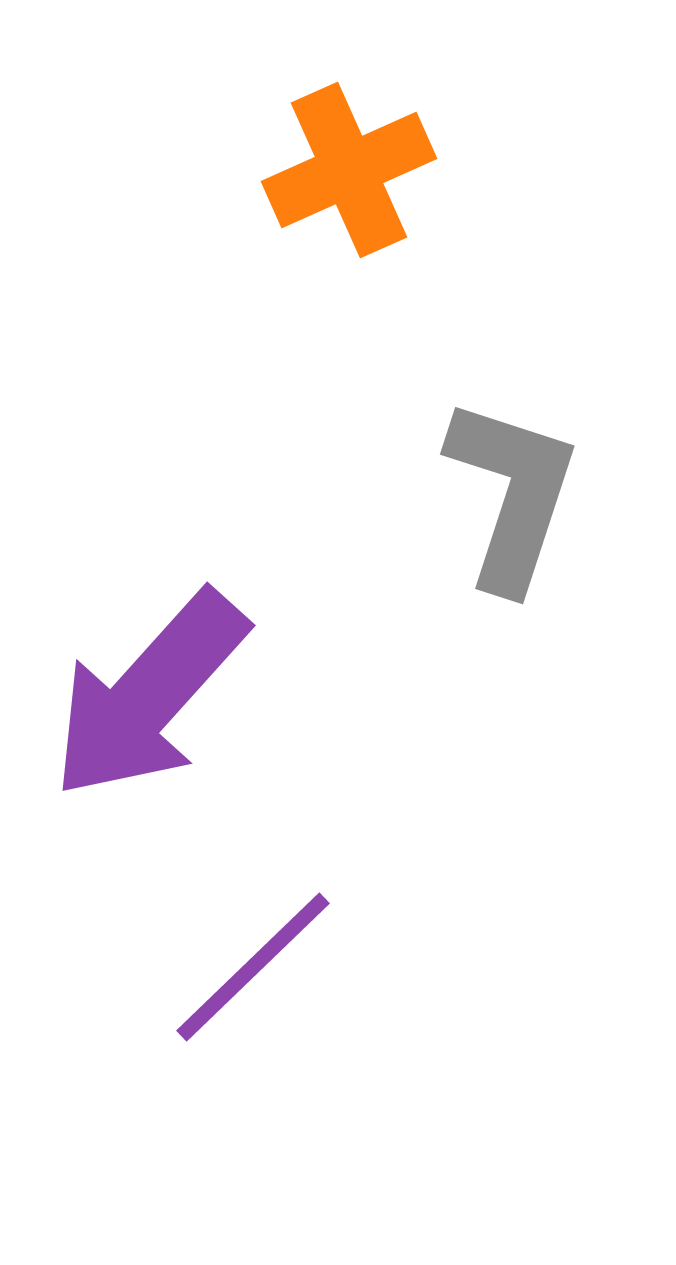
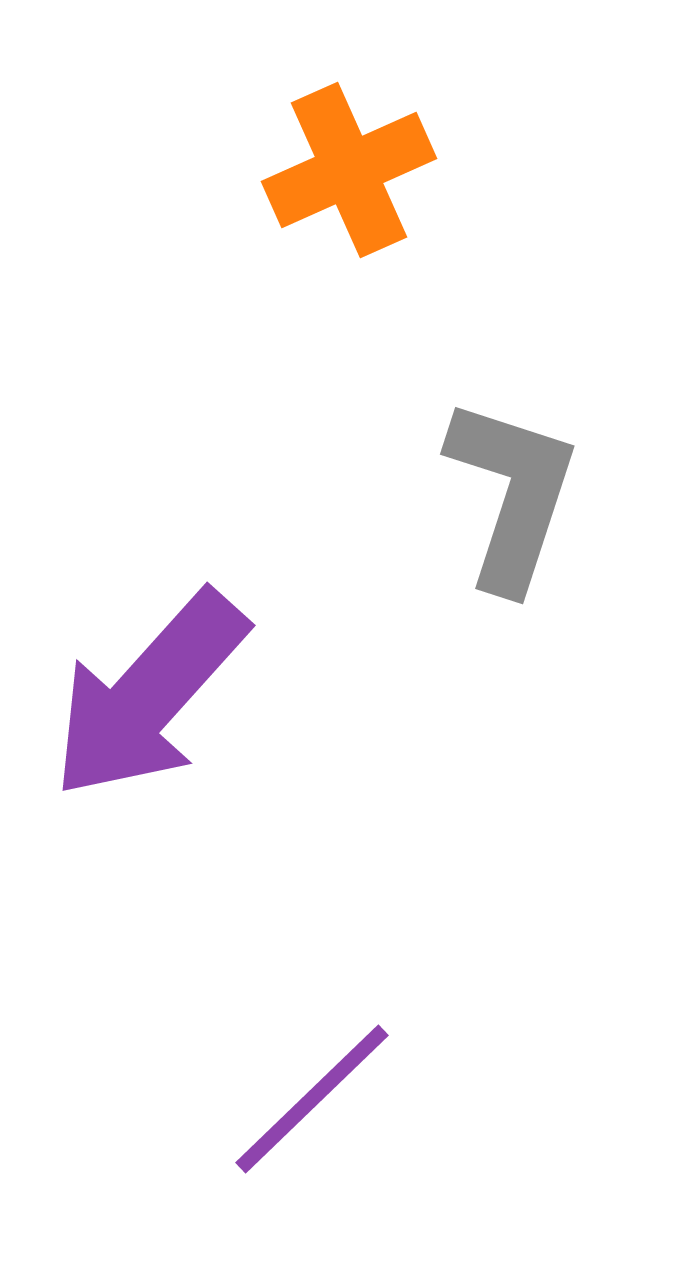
purple line: moved 59 px right, 132 px down
